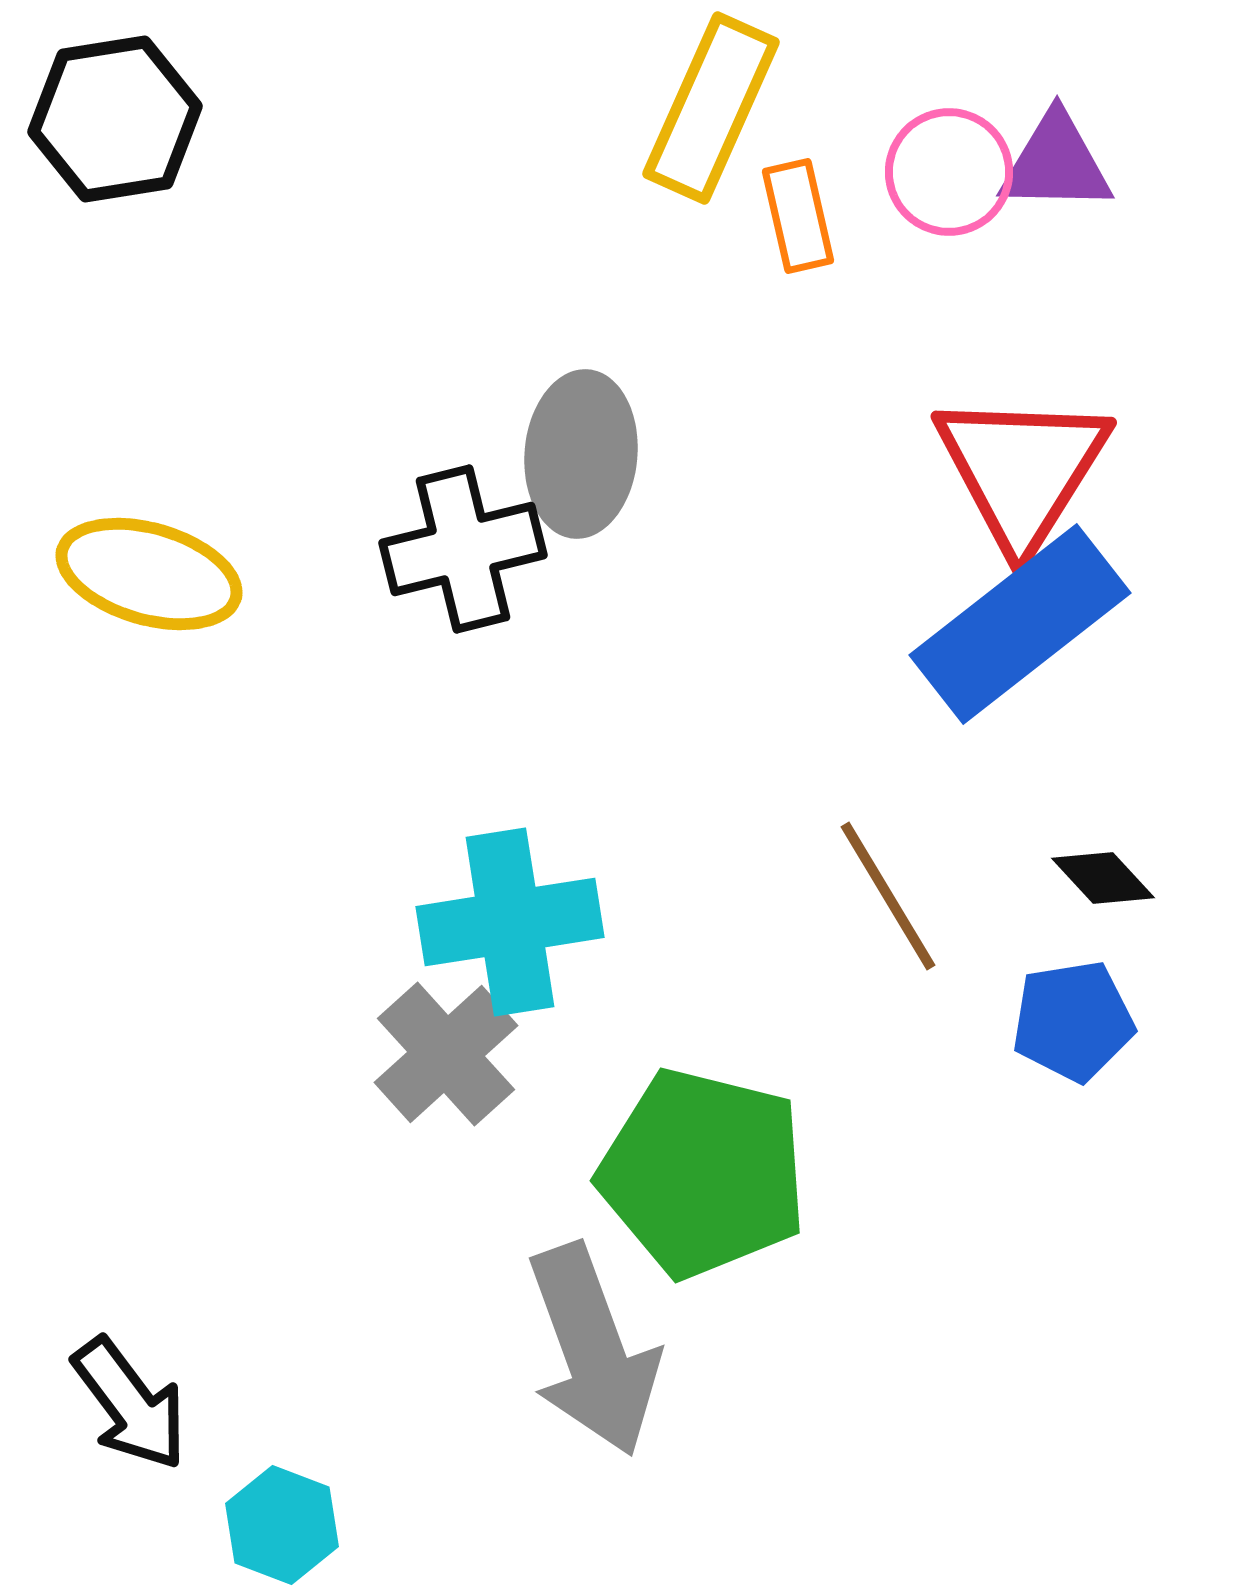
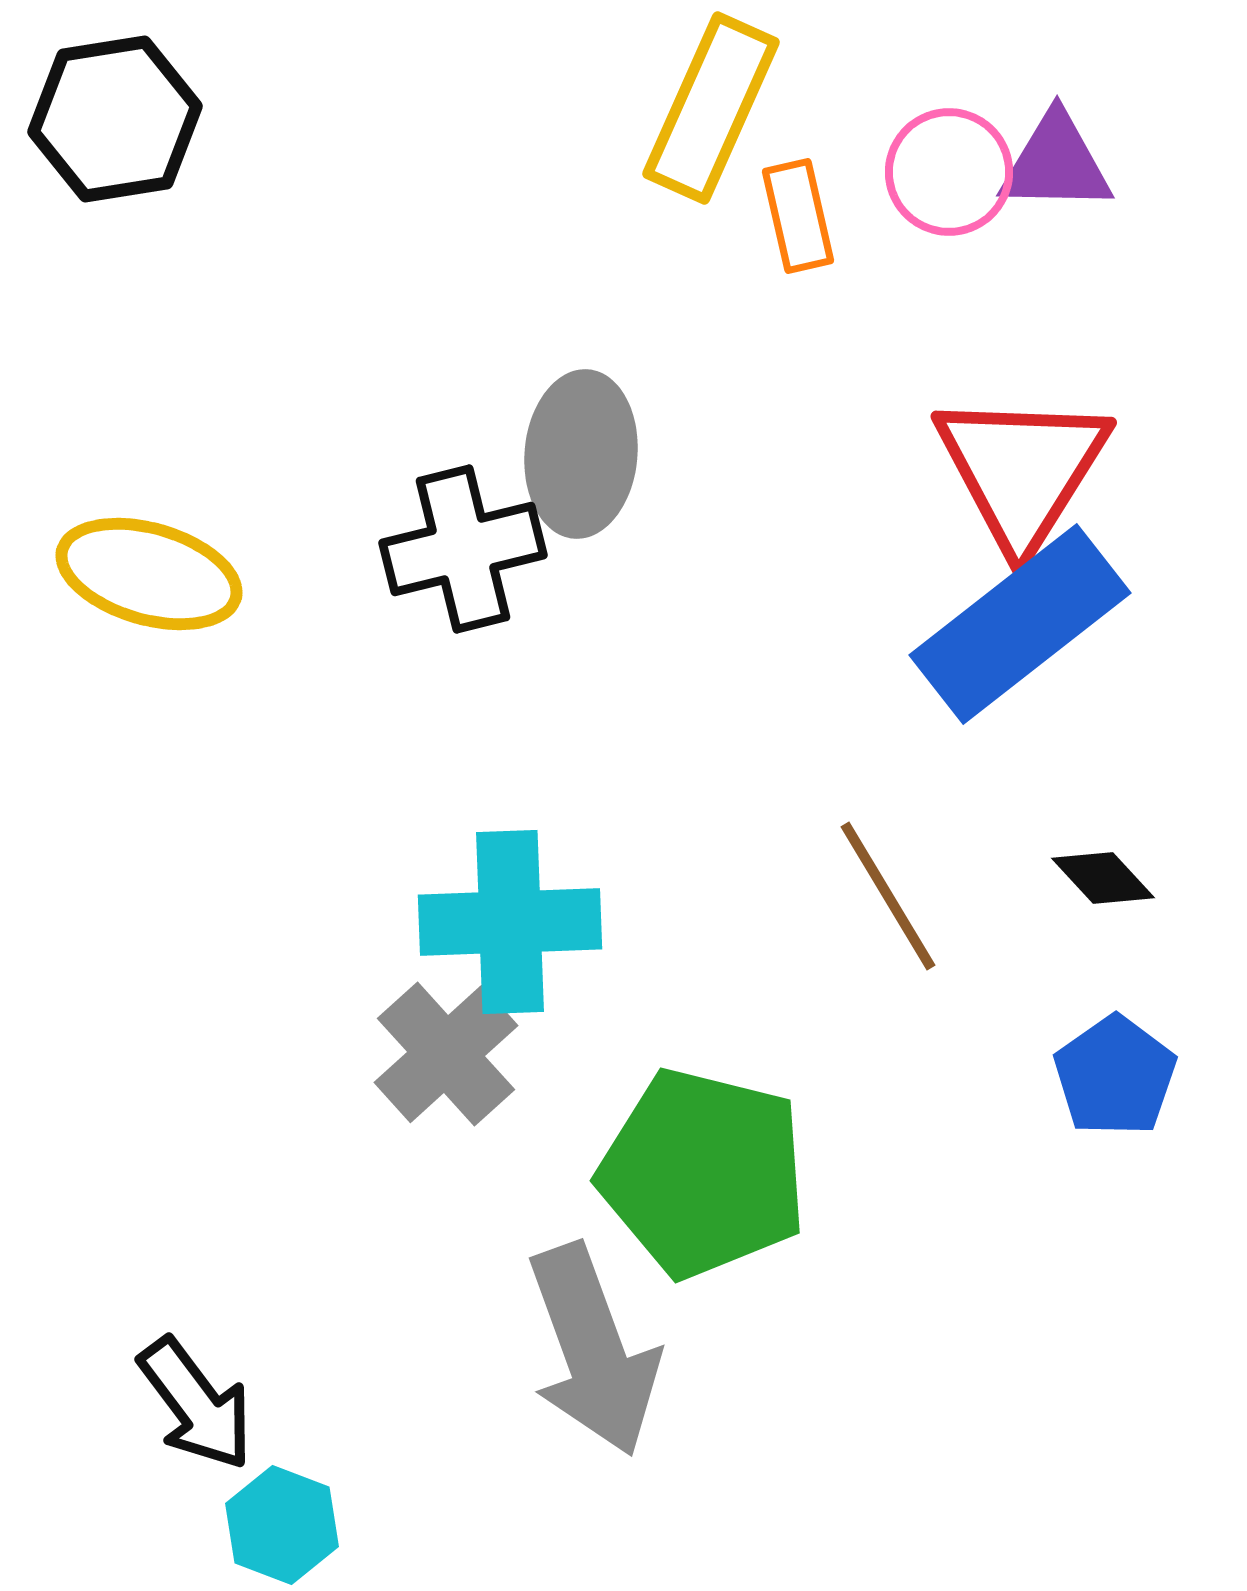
cyan cross: rotated 7 degrees clockwise
blue pentagon: moved 42 px right, 55 px down; rotated 26 degrees counterclockwise
black arrow: moved 66 px right
